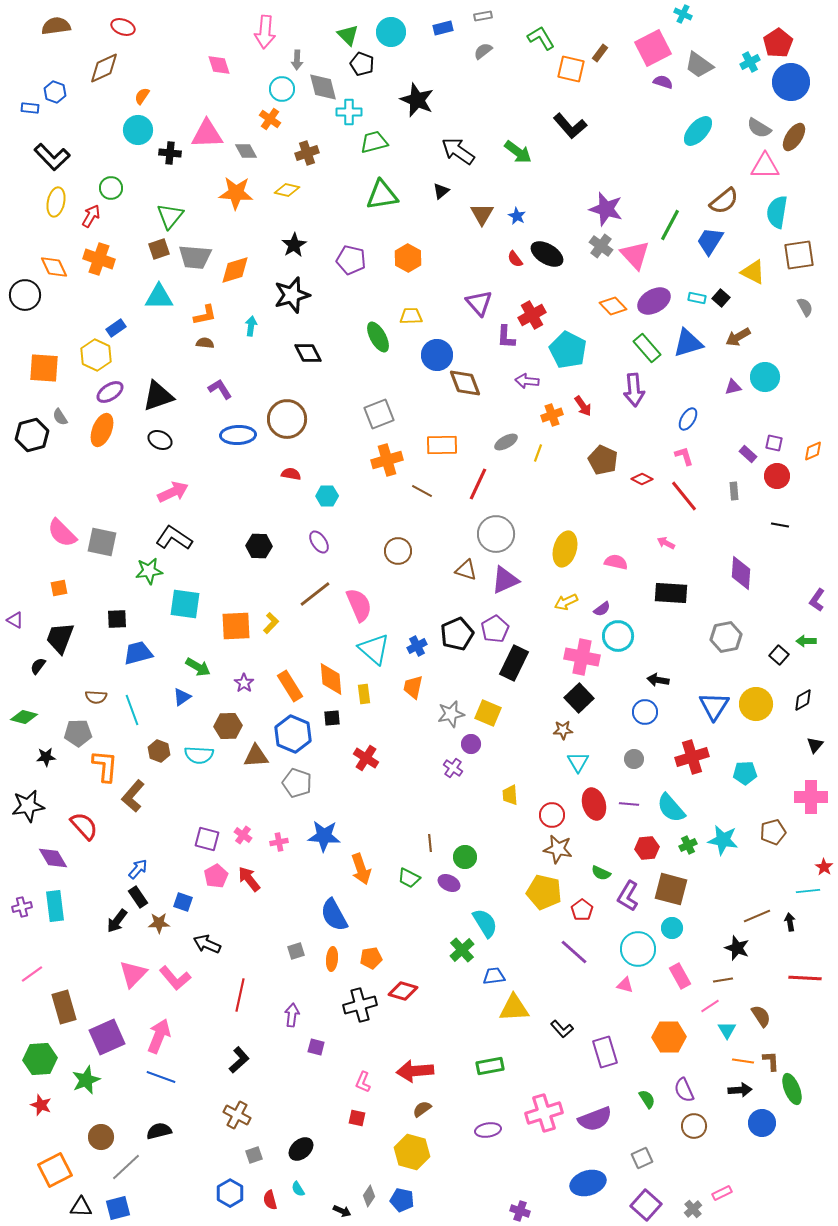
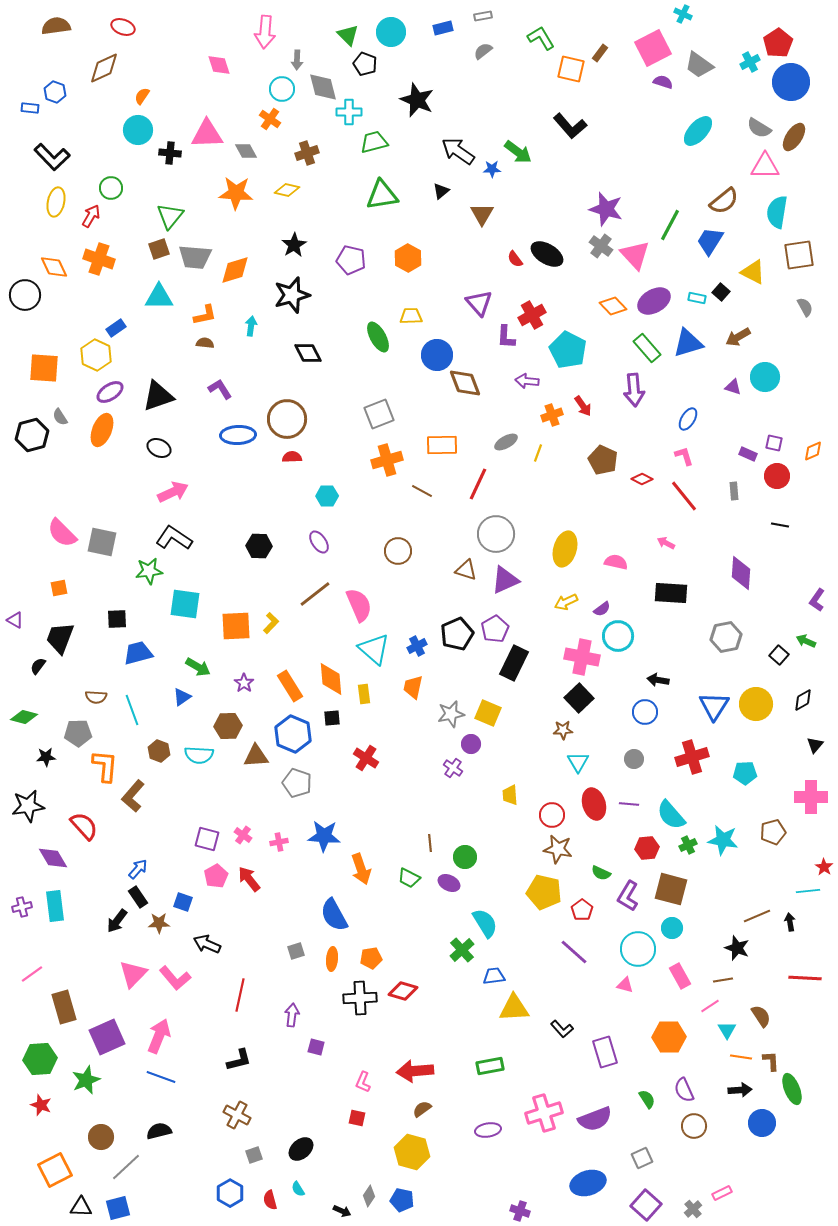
black pentagon at (362, 64): moved 3 px right
blue star at (517, 216): moved 25 px left, 47 px up; rotated 30 degrees counterclockwise
black square at (721, 298): moved 6 px up
purple triangle at (733, 387): rotated 30 degrees clockwise
black ellipse at (160, 440): moved 1 px left, 8 px down
purple rectangle at (748, 454): rotated 18 degrees counterclockwise
red semicircle at (291, 474): moved 1 px right, 17 px up; rotated 12 degrees counterclockwise
green arrow at (806, 641): rotated 24 degrees clockwise
cyan semicircle at (671, 808): moved 7 px down
black cross at (360, 1005): moved 7 px up; rotated 12 degrees clockwise
black L-shape at (239, 1060): rotated 28 degrees clockwise
orange line at (743, 1061): moved 2 px left, 4 px up
